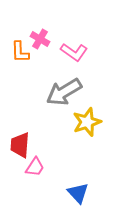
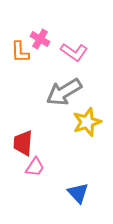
red trapezoid: moved 3 px right, 2 px up
